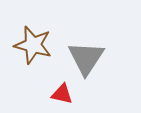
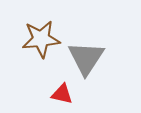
brown star: moved 8 px right, 6 px up; rotated 21 degrees counterclockwise
